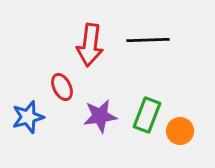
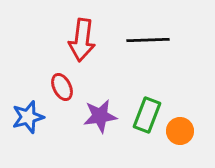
red arrow: moved 8 px left, 5 px up
